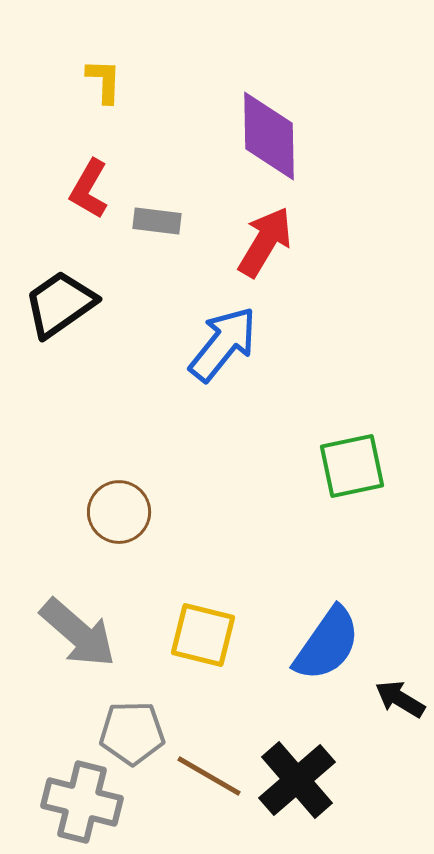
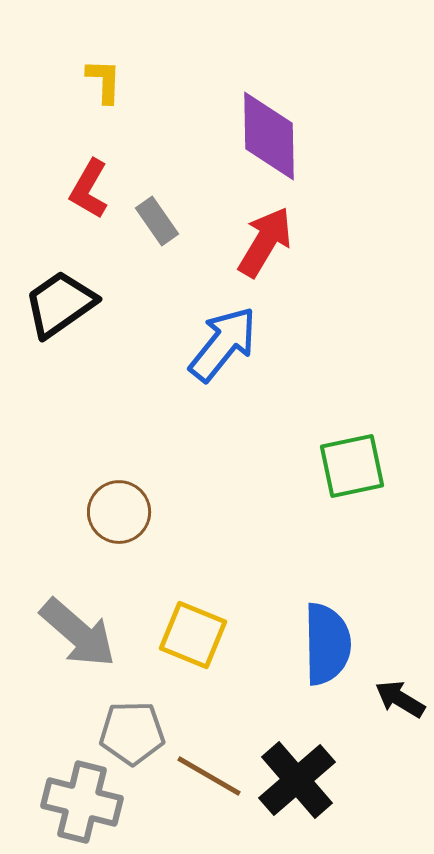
gray rectangle: rotated 48 degrees clockwise
yellow square: moved 10 px left; rotated 8 degrees clockwise
blue semicircle: rotated 36 degrees counterclockwise
